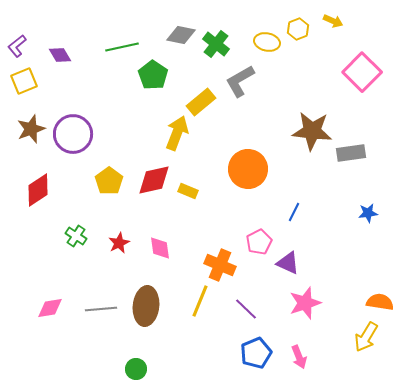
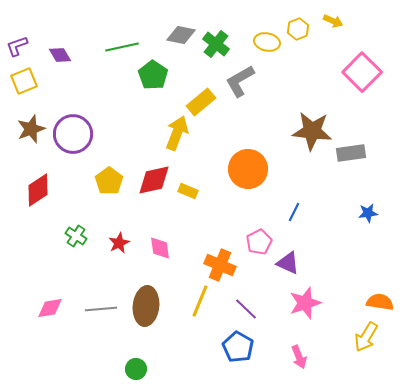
purple L-shape at (17, 46): rotated 20 degrees clockwise
blue pentagon at (256, 353): moved 18 px left, 6 px up; rotated 20 degrees counterclockwise
